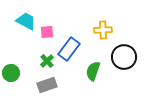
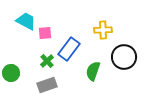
pink square: moved 2 px left, 1 px down
